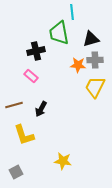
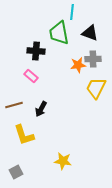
cyan line: rotated 14 degrees clockwise
black triangle: moved 1 px left, 6 px up; rotated 36 degrees clockwise
black cross: rotated 18 degrees clockwise
gray cross: moved 2 px left, 1 px up
orange star: rotated 14 degrees counterclockwise
yellow trapezoid: moved 1 px right, 1 px down
